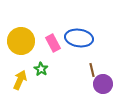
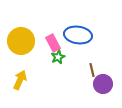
blue ellipse: moved 1 px left, 3 px up
green star: moved 17 px right, 12 px up; rotated 16 degrees clockwise
